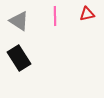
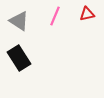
pink line: rotated 24 degrees clockwise
